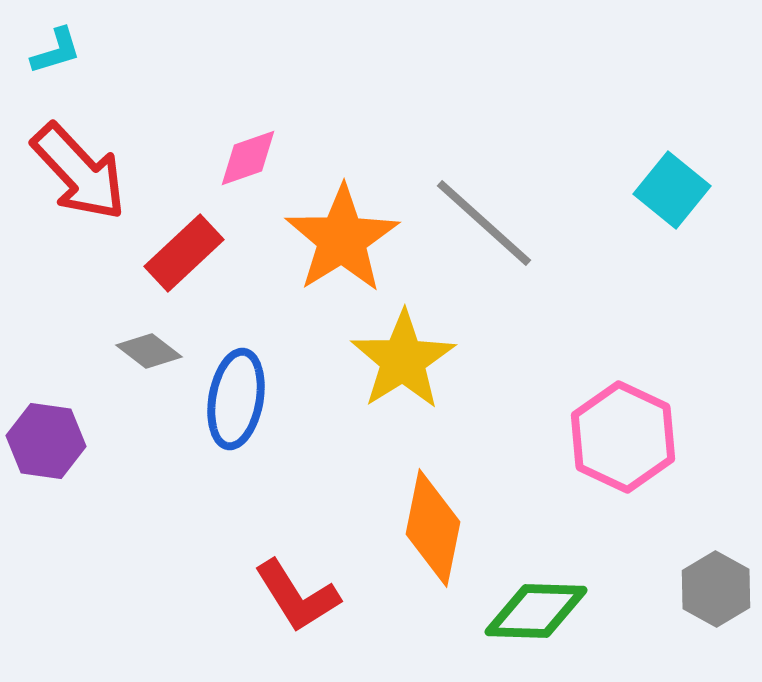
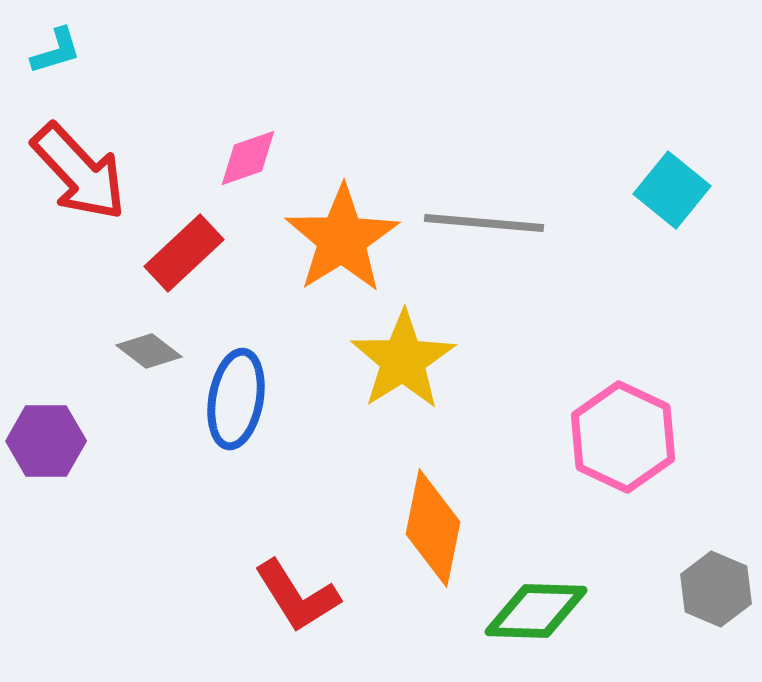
gray line: rotated 37 degrees counterclockwise
purple hexagon: rotated 8 degrees counterclockwise
gray hexagon: rotated 6 degrees counterclockwise
